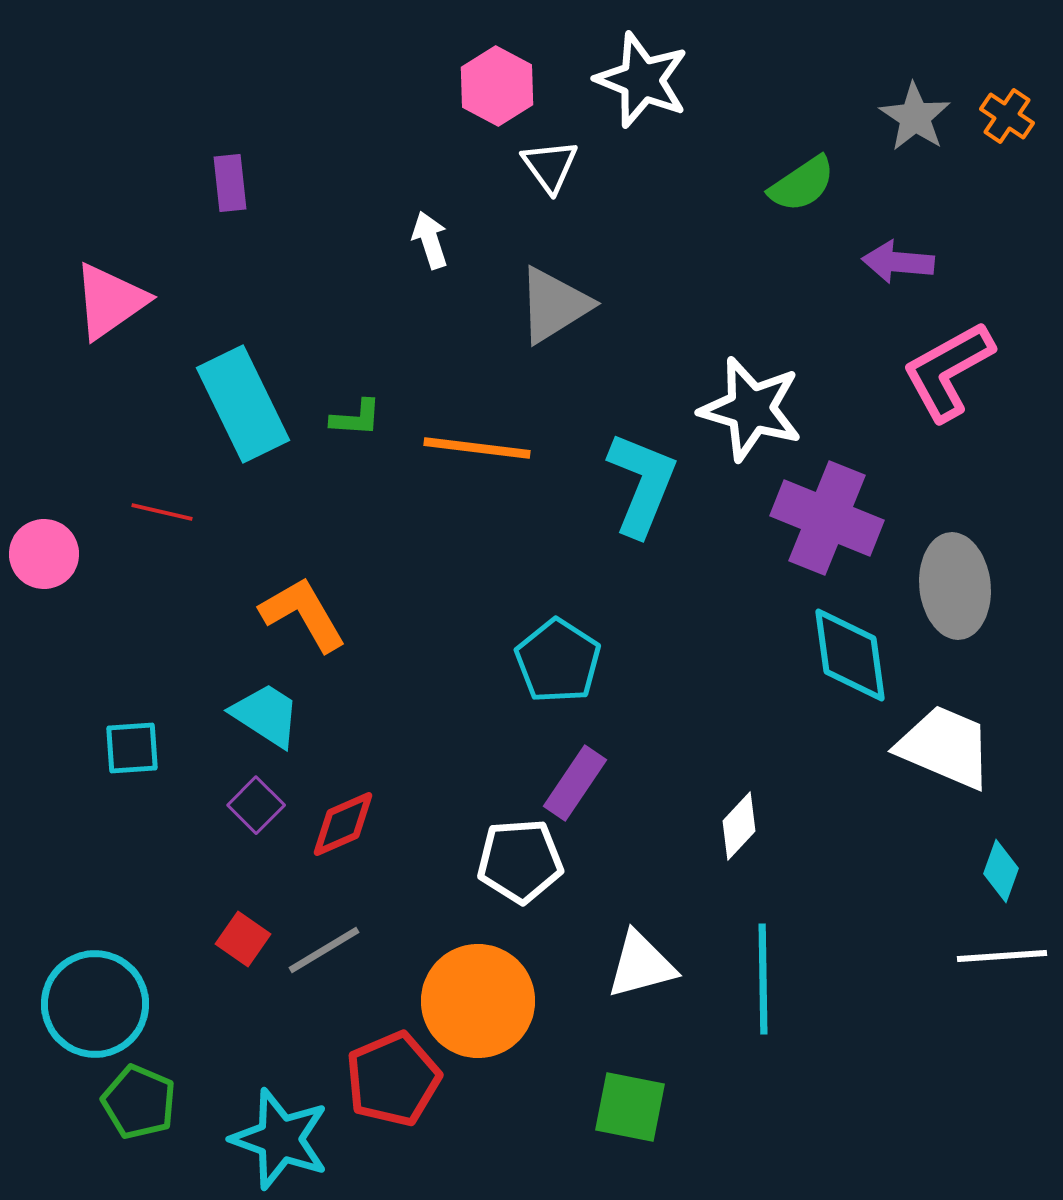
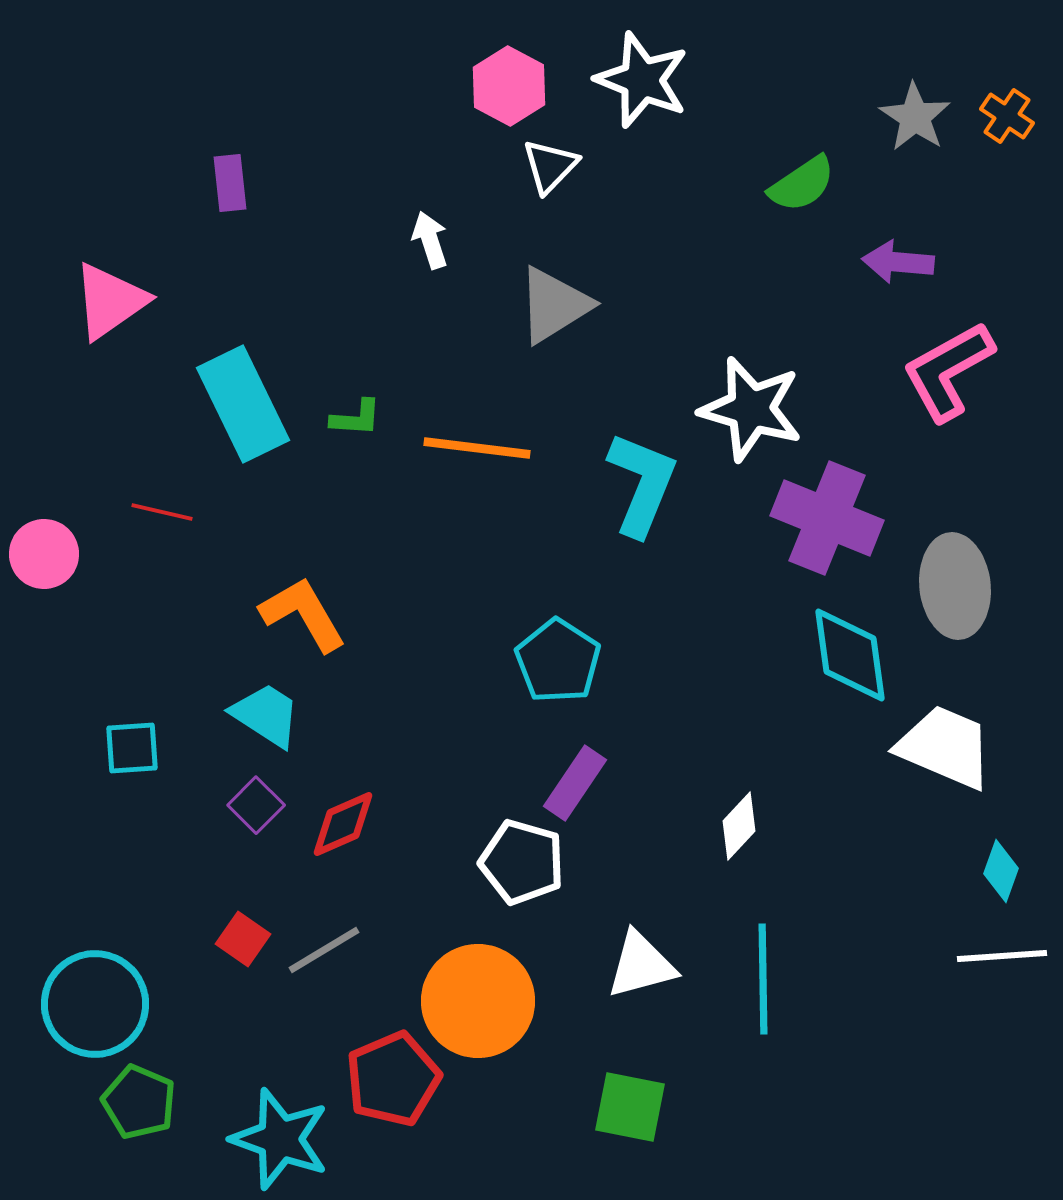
pink hexagon at (497, 86): moved 12 px right
white triangle at (550, 166): rotated 20 degrees clockwise
white pentagon at (520, 861): moved 2 px right, 1 px down; rotated 20 degrees clockwise
